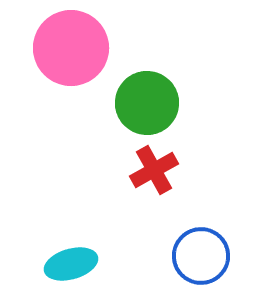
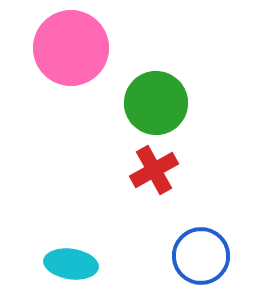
green circle: moved 9 px right
cyan ellipse: rotated 24 degrees clockwise
